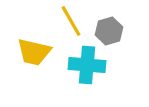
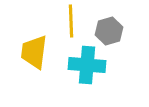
yellow line: rotated 28 degrees clockwise
yellow trapezoid: rotated 84 degrees clockwise
